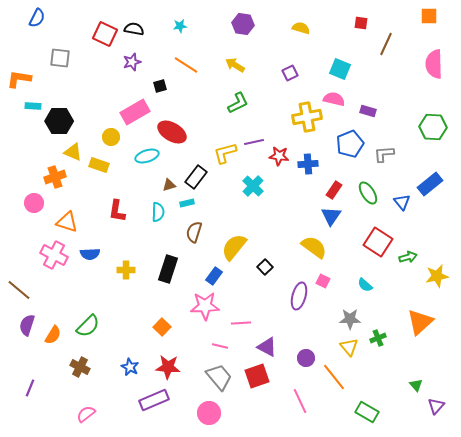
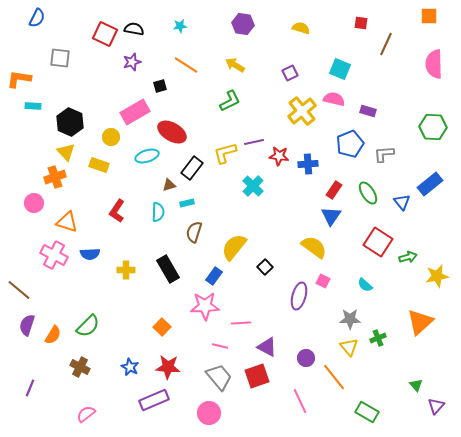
green L-shape at (238, 103): moved 8 px left, 2 px up
yellow cross at (307, 117): moved 5 px left, 6 px up; rotated 28 degrees counterclockwise
black hexagon at (59, 121): moved 11 px right, 1 px down; rotated 24 degrees clockwise
yellow triangle at (73, 152): moved 7 px left; rotated 24 degrees clockwise
black rectangle at (196, 177): moved 4 px left, 9 px up
red L-shape at (117, 211): rotated 25 degrees clockwise
black rectangle at (168, 269): rotated 48 degrees counterclockwise
